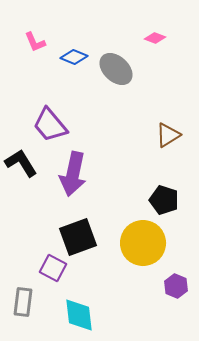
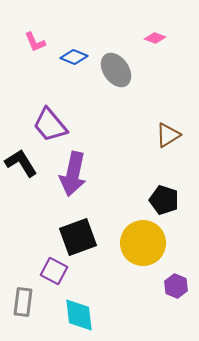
gray ellipse: moved 1 px down; rotated 12 degrees clockwise
purple square: moved 1 px right, 3 px down
